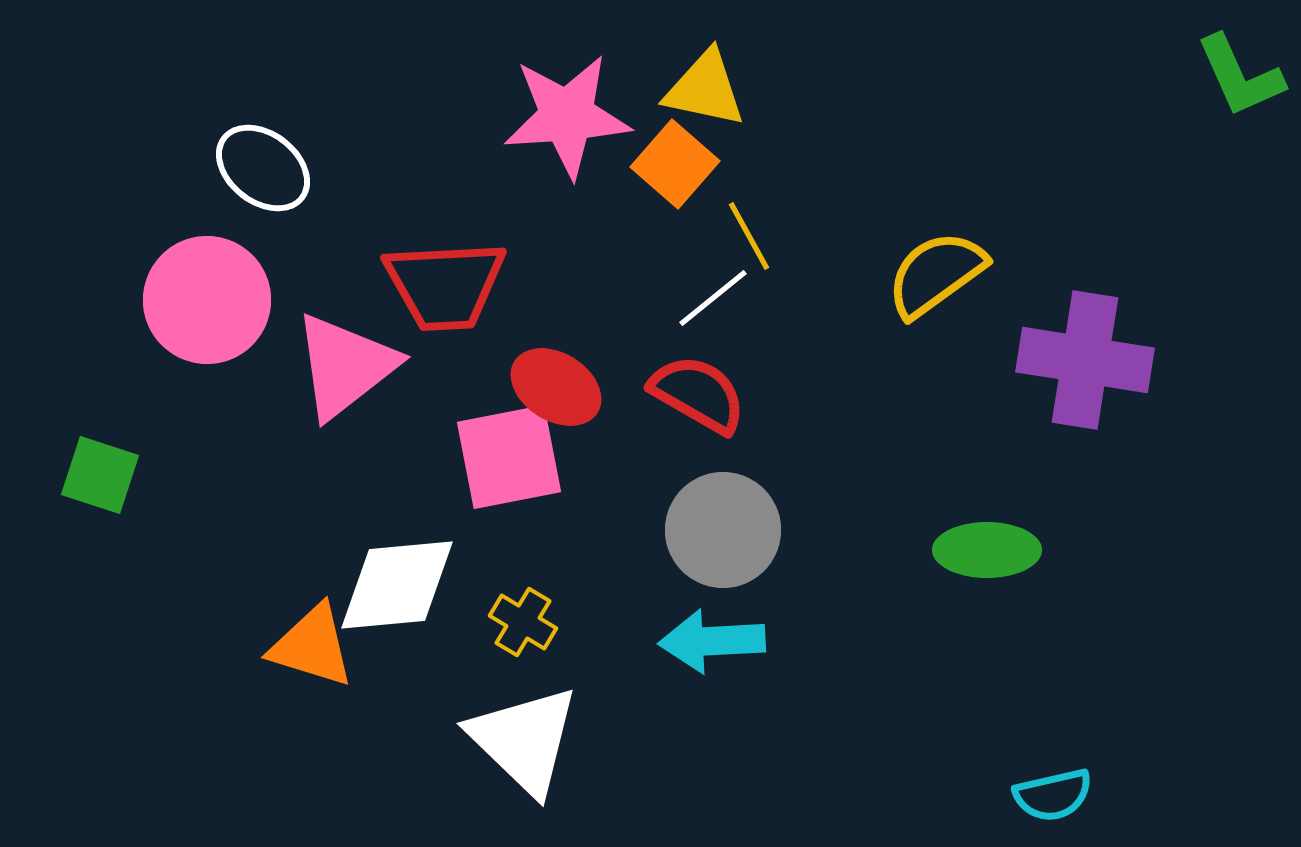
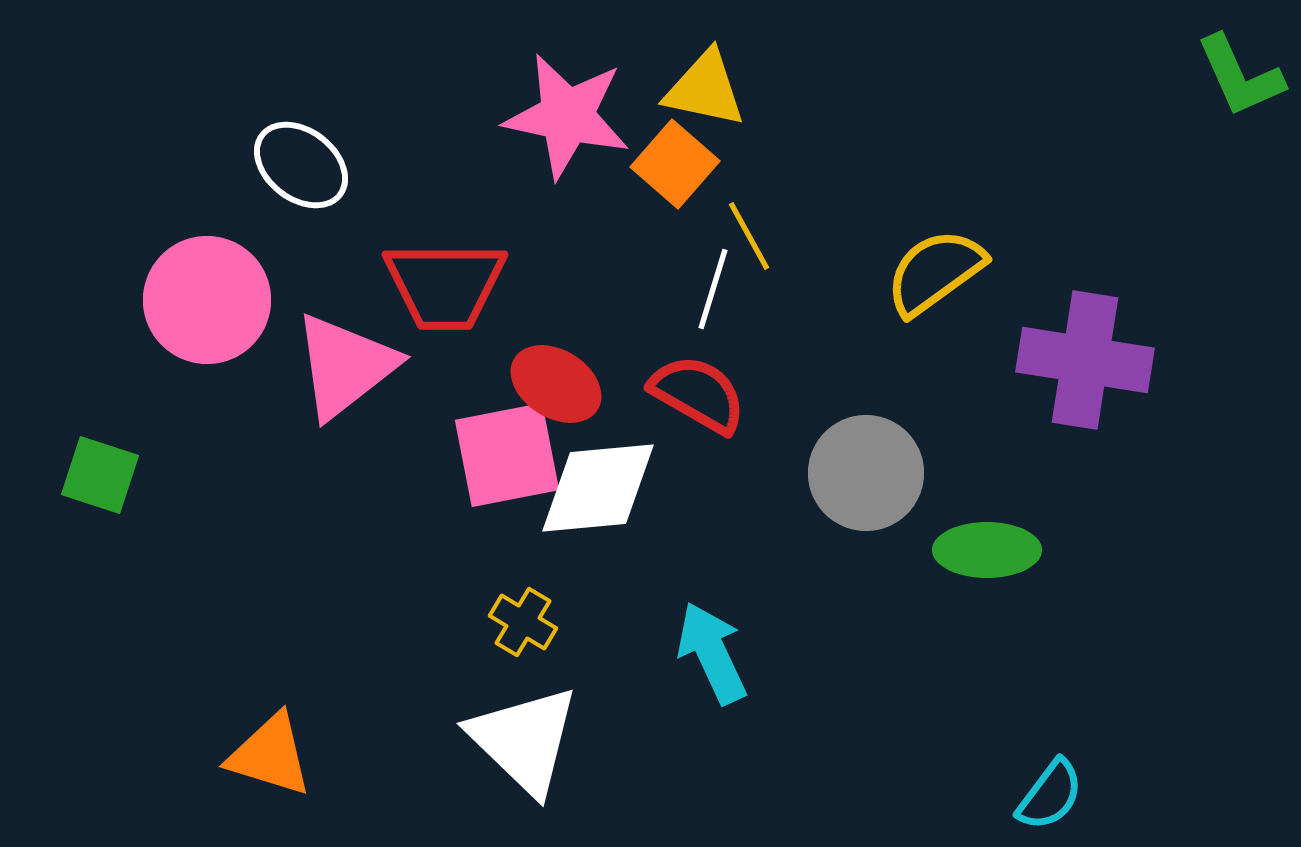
pink star: rotated 16 degrees clockwise
white ellipse: moved 38 px right, 3 px up
yellow semicircle: moved 1 px left, 2 px up
red trapezoid: rotated 3 degrees clockwise
white line: moved 9 px up; rotated 34 degrees counterclockwise
red ellipse: moved 3 px up
pink square: moved 2 px left, 2 px up
gray circle: moved 143 px right, 57 px up
white diamond: moved 201 px right, 97 px up
cyan arrow: moved 12 px down; rotated 68 degrees clockwise
orange triangle: moved 42 px left, 109 px down
cyan semicircle: moved 3 px left; rotated 40 degrees counterclockwise
